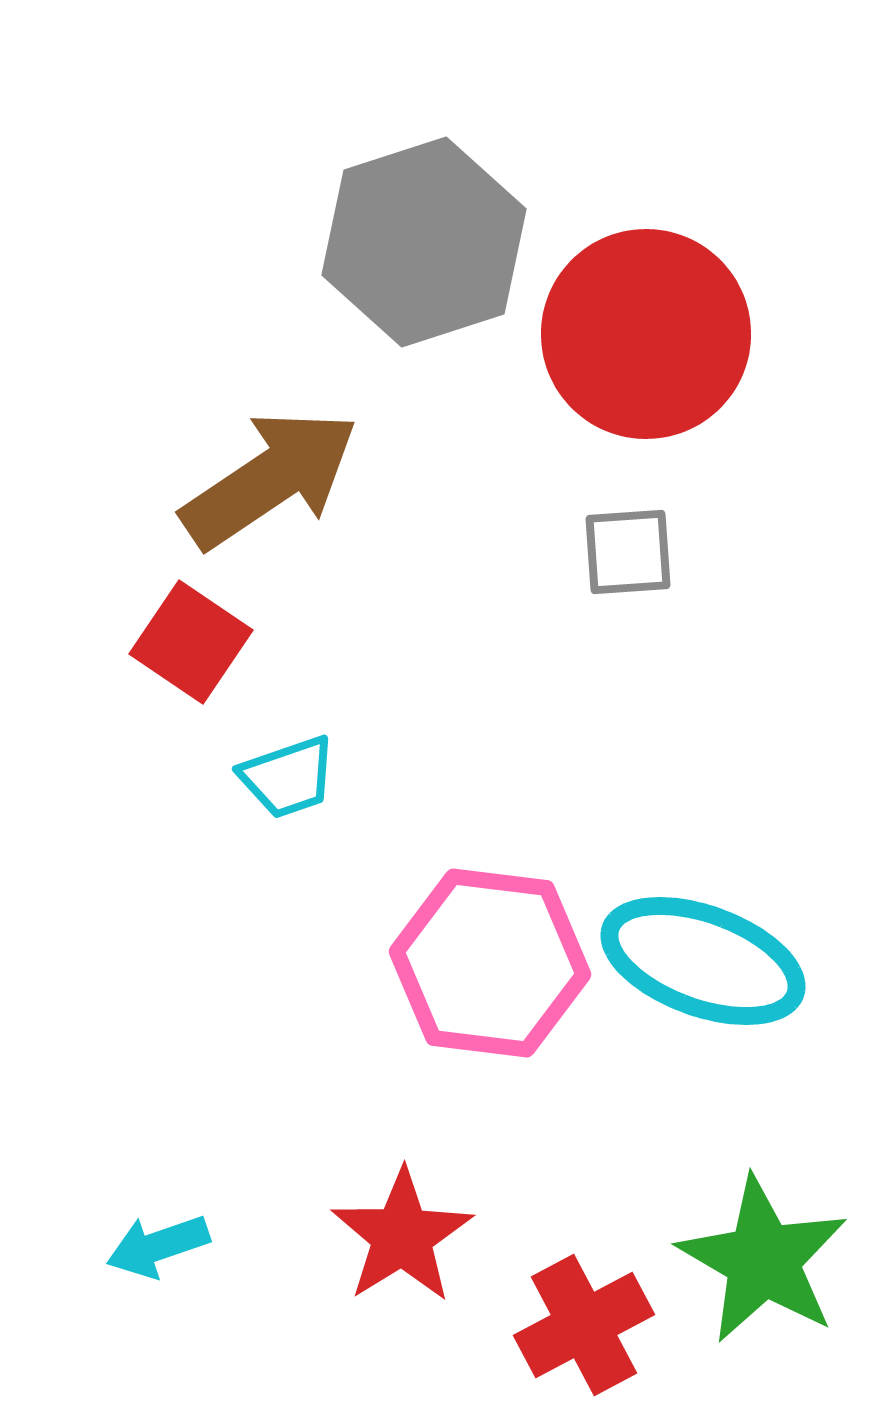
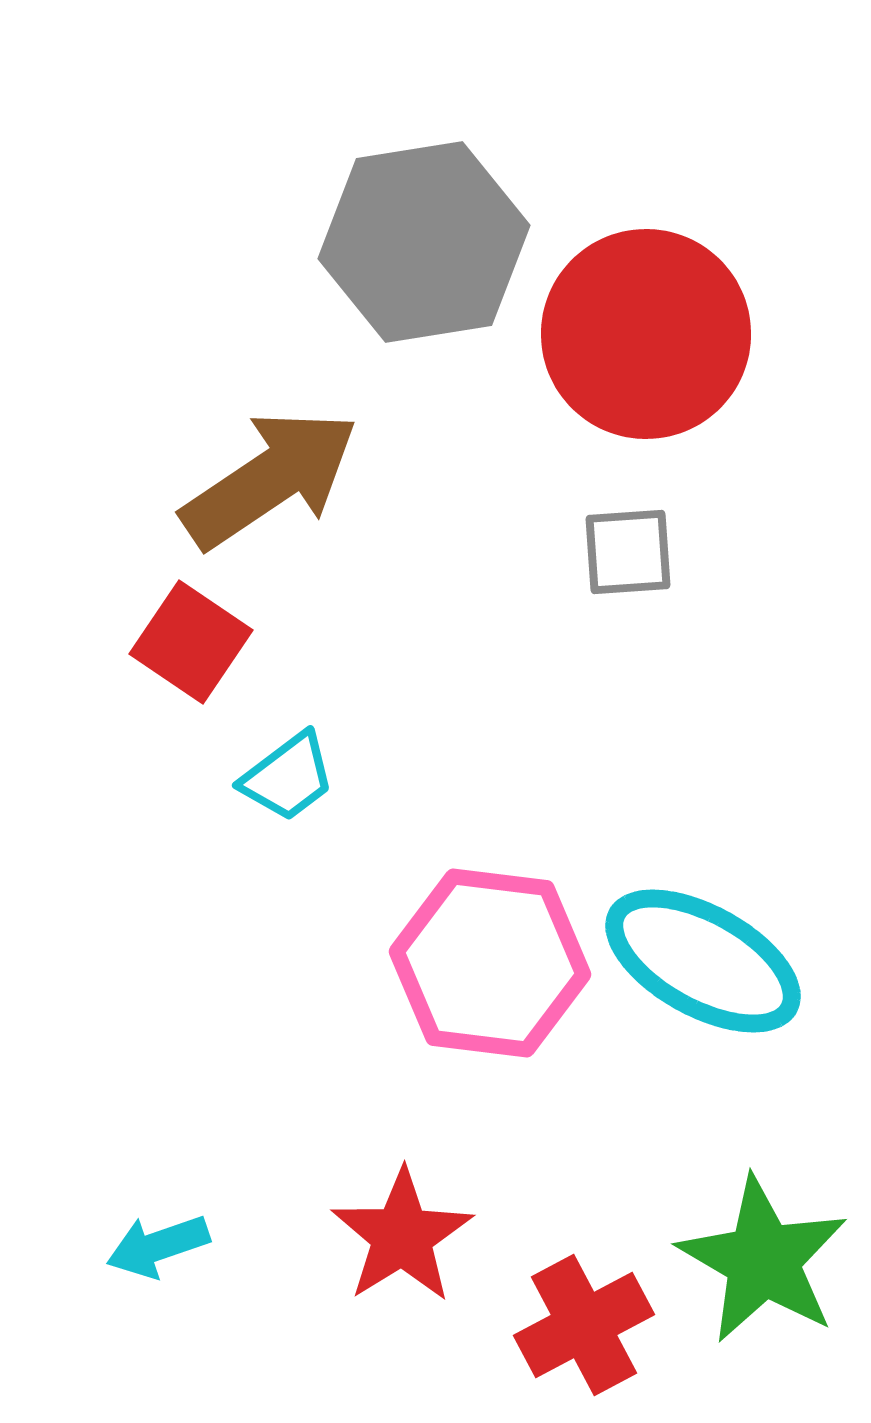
gray hexagon: rotated 9 degrees clockwise
cyan trapezoid: rotated 18 degrees counterclockwise
cyan ellipse: rotated 9 degrees clockwise
